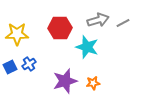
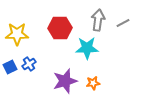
gray arrow: rotated 65 degrees counterclockwise
cyan star: moved 1 px down; rotated 20 degrees counterclockwise
